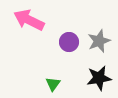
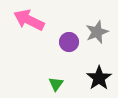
gray star: moved 2 px left, 9 px up
black star: rotated 25 degrees counterclockwise
green triangle: moved 3 px right
